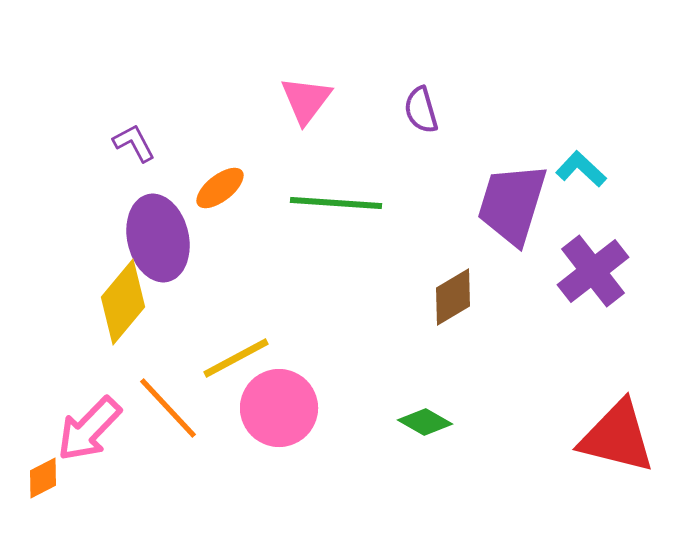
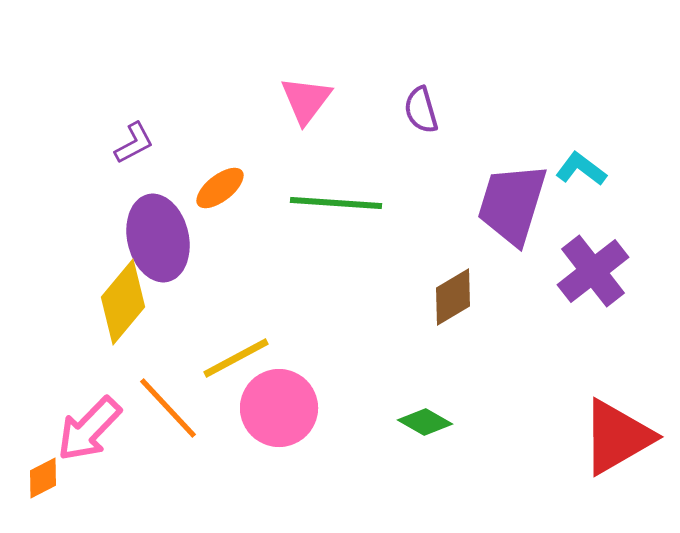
purple L-shape: rotated 90 degrees clockwise
cyan L-shape: rotated 6 degrees counterclockwise
red triangle: rotated 44 degrees counterclockwise
